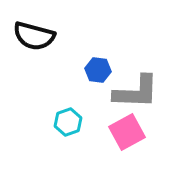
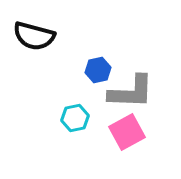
blue hexagon: rotated 20 degrees counterclockwise
gray L-shape: moved 5 px left
cyan hexagon: moved 7 px right, 4 px up; rotated 8 degrees clockwise
